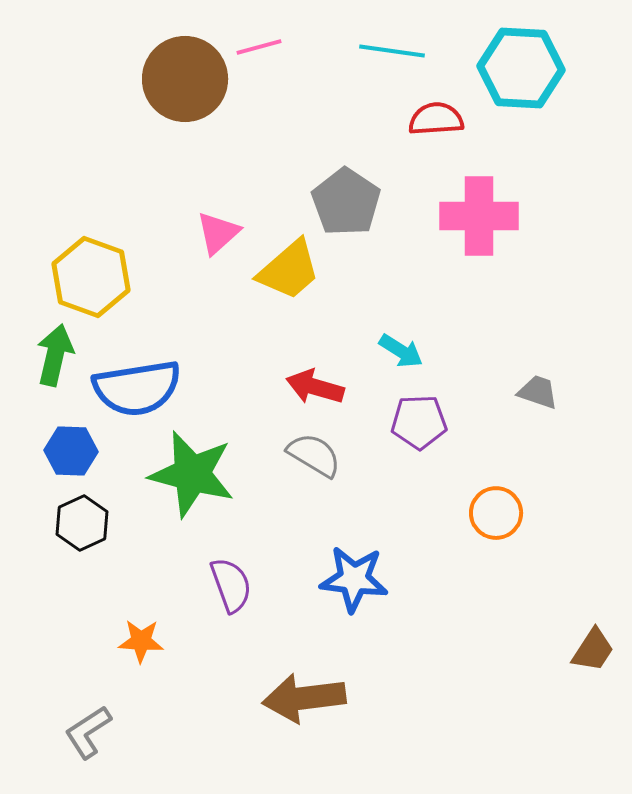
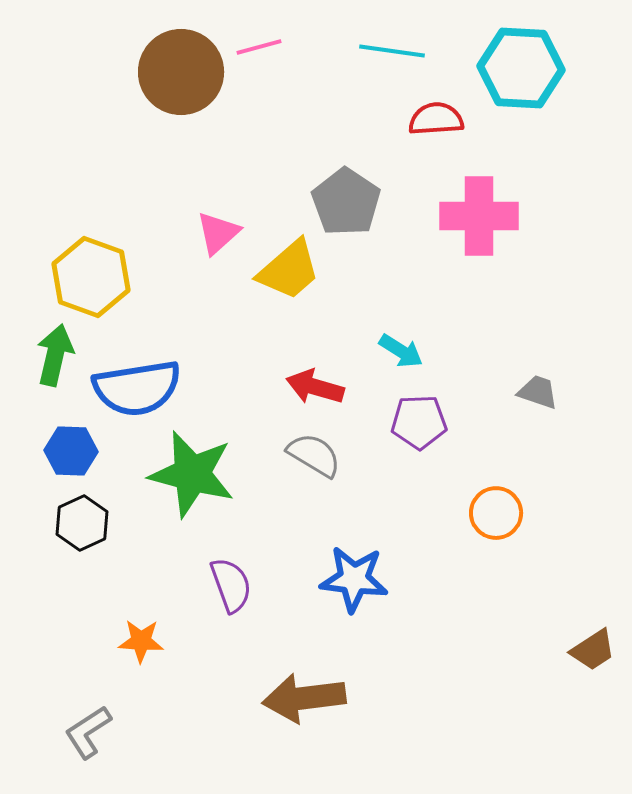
brown circle: moved 4 px left, 7 px up
brown trapezoid: rotated 24 degrees clockwise
